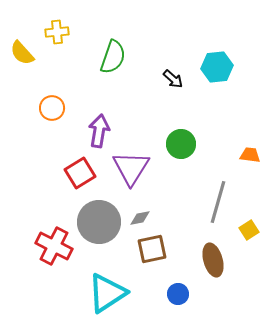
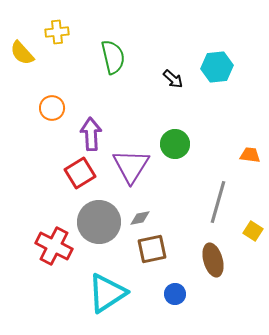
green semicircle: rotated 32 degrees counterclockwise
purple arrow: moved 8 px left, 3 px down; rotated 12 degrees counterclockwise
green circle: moved 6 px left
purple triangle: moved 2 px up
yellow square: moved 4 px right, 1 px down; rotated 24 degrees counterclockwise
blue circle: moved 3 px left
